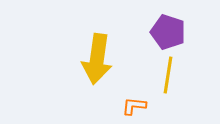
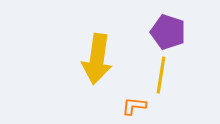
yellow line: moved 7 px left
